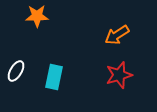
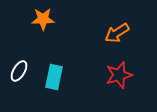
orange star: moved 6 px right, 3 px down
orange arrow: moved 2 px up
white ellipse: moved 3 px right
